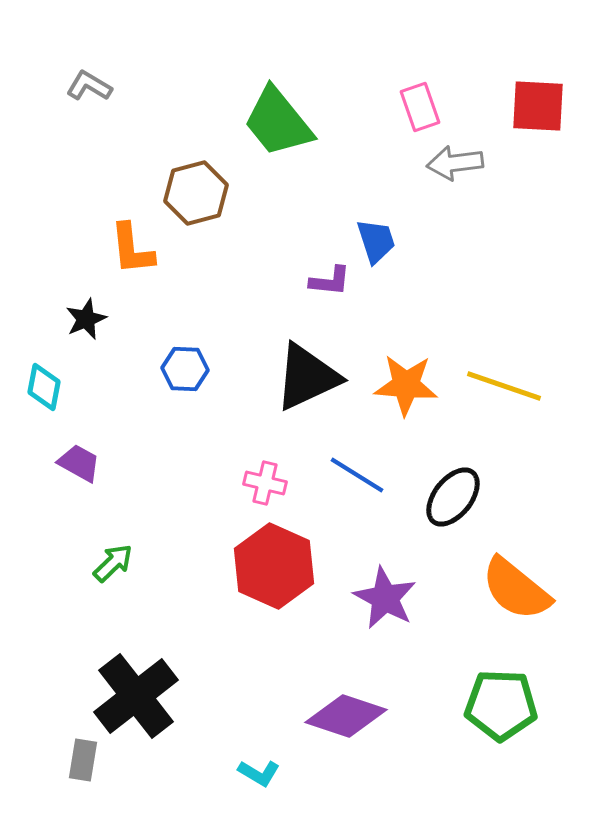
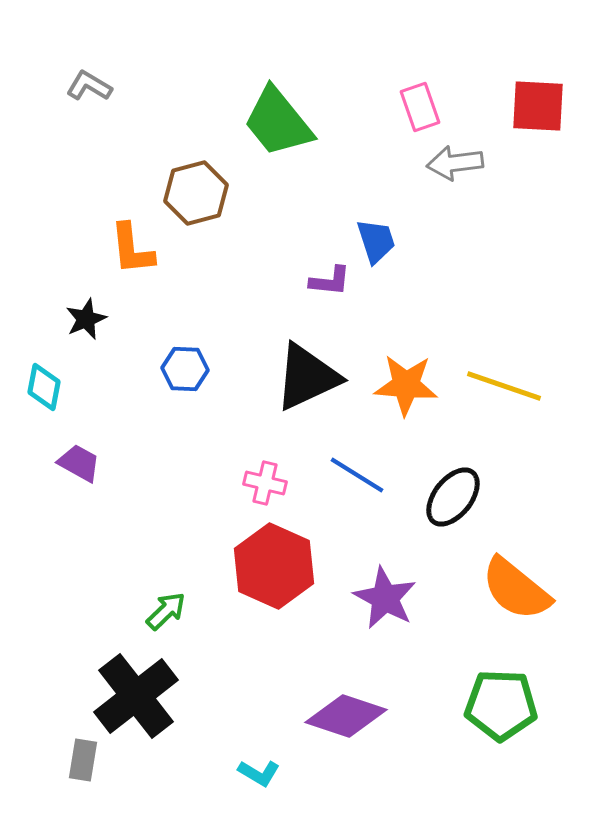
green arrow: moved 53 px right, 48 px down
